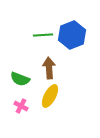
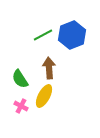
green line: rotated 24 degrees counterclockwise
green semicircle: rotated 36 degrees clockwise
yellow ellipse: moved 6 px left
